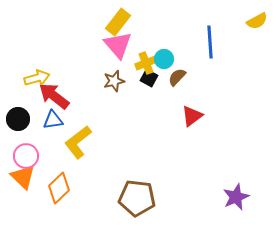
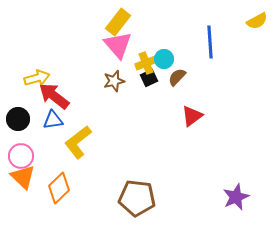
black square: rotated 36 degrees clockwise
pink circle: moved 5 px left
